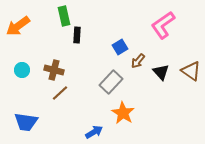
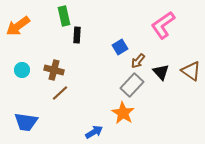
gray rectangle: moved 21 px right, 3 px down
